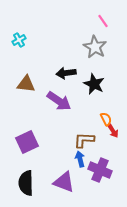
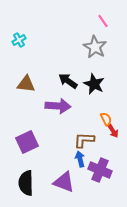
black arrow: moved 2 px right, 8 px down; rotated 42 degrees clockwise
purple arrow: moved 1 px left, 5 px down; rotated 30 degrees counterclockwise
